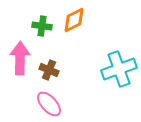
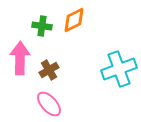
brown cross: rotated 36 degrees clockwise
